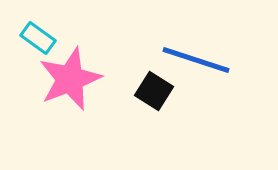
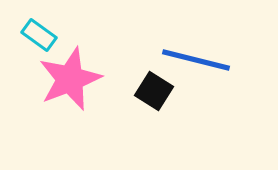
cyan rectangle: moved 1 px right, 3 px up
blue line: rotated 4 degrees counterclockwise
